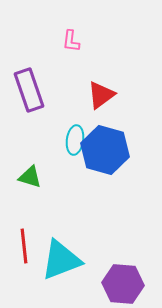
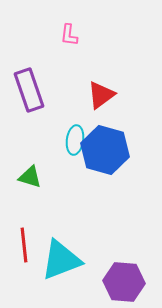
pink L-shape: moved 2 px left, 6 px up
red line: moved 1 px up
purple hexagon: moved 1 px right, 2 px up
